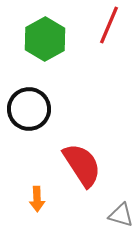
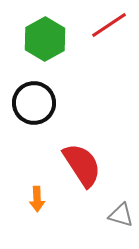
red line: rotated 33 degrees clockwise
black circle: moved 5 px right, 6 px up
